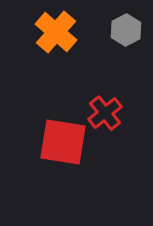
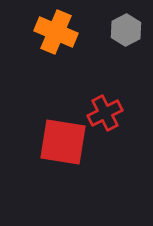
orange cross: rotated 18 degrees counterclockwise
red cross: rotated 12 degrees clockwise
